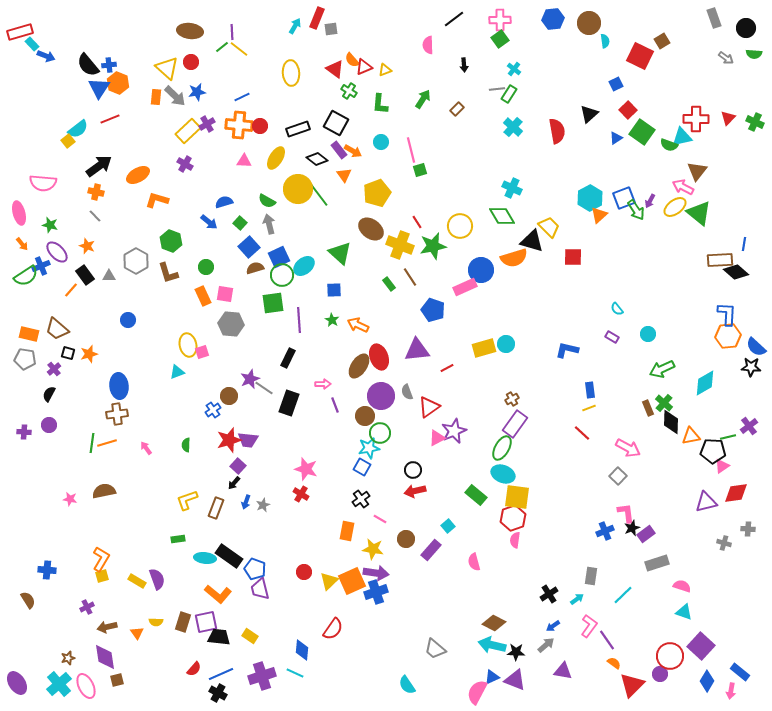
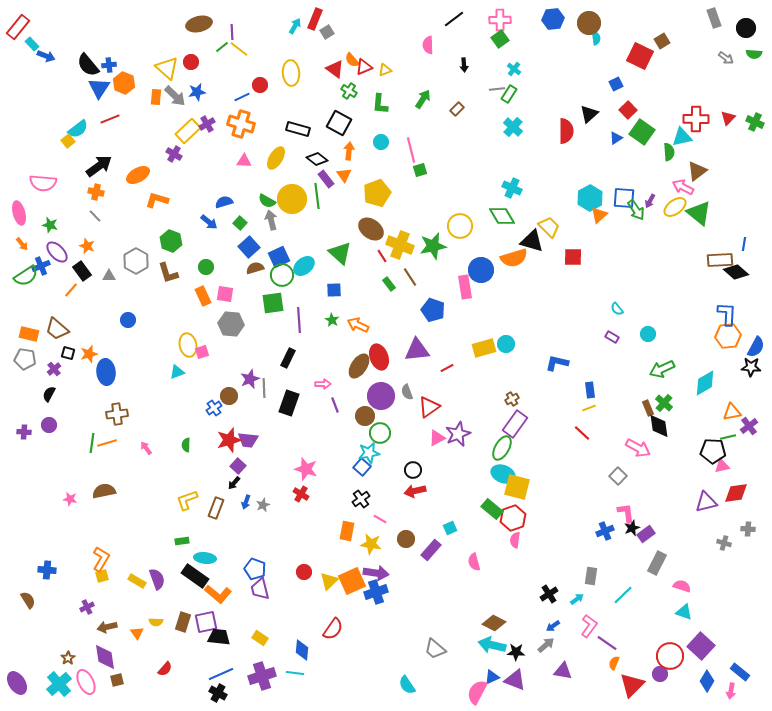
red rectangle at (317, 18): moved 2 px left, 1 px down
gray square at (331, 29): moved 4 px left, 3 px down; rotated 24 degrees counterclockwise
brown ellipse at (190, 31): moved 9 px right, 7 px up; rotated 20 degrees counterclockwise
red rectangle at (20, 32): moved 2 px left, 5 px up; rotated 35 degrees counterclockwise
cyan semicircle at (605, 41): moved 9 px left, 3 px up
orange hexagon at (118, 83): moved 6 px right
black square at (336, 123): moved 3 px right
orange cross at (239, 125): moved 2 px right, 1 px up; rotated 12 degrees clockwise
red circle at (260, 126): moved 41 px up
black rectangle at (298, 129): rotated 35 degrees clockwise
red semicircle at (557, 131): moved 9 px right; rotated 10 degrees clockwise
green semicircle at (669, 145): moved 7 px down; rotated 114 degrees counterclockwise
purple rectangle at (339, 150): moved 13 px left, 29 px down
orange arrow at (353, 151): moved 4 px left; rotated 114 degrees counterclockwise
purple cross at (185, 164): moved 11 px left, 10 px up
brown triangle at (697, 171): rotated 15 degrees clockwise
yellow circle at (298, 189): moved 6 px left, 10 px down
green line at (319, 195): moved 2 px left, 1 px down; rotated 30 degrees clockwise
blue square at (624, 198): rotated 25 degrees clockwise
red line at (417, 222): moved 35 px left, 34 px down
gray arrow at (269, 224): moved 2 px right, 4 px up
black rectangle at (85, 275): moved 3 px left, 4 px up
pink rectangle at (465, 287): rotated 75 degrees counterclockwise
blue semicircle at (756, 347): rotated 105 degrees counterclockwise
blue L-shape at (567, 350): moved 10 px left, 13 px down
blue ellipse at (119, 386): moved 13 px left, 14 px up
gray line at (264, 388): rotated 54 degrees clockwise
blue cross at (213, 410): moved 1 px right, 2 px up
black diamond at (671, 422): moved 12 px left, 4 px down; rotated 10 degrees counterclockwise
purple star at (454, 431): moved 4 px right, 3 px down
orange triangle at (691, 436): moved 41 px right, 24 px up
cyan star at (369, 448): moved 5 px down
pink arrow at (628, 448): moved 10 px right
pink triangle at (722, 466): rotated 21 degrees clockwise
blue square at (362, 467): rotated 12 degrees clockwise
green rectangle at (476, 495): moved 16 px right, 14 px down
yellow square at (517, 497): moved 10 px up; rotated 8 degrees clockwise
cyan square at (448, 526): moved 2 px right, 2 px down; rotated 16 degrees clockwise
green rectangle at (178, 539): moved 4 px right, 2 px down
yellow star at (373, 549): moved 2 px left, 5 px up
black rectangle at (229, 556): moved 34 px left, 20 px down
gray rectangle at (657, 563): rotated 45 degrees counterclockwise
yellow rectangle at (250, 636): moved 10 px right, 2 px down
purple line at (607, 640): moved 3 px down; rotated 20 degrees counterclockwise
brown star at (68, 658): rotated 16 degrees counterclockwise
orange semicircle at (614, 663): rotated 104 degrees counterclockwise
red semicircle at (194, 669): moved 29 px left
cyan line at (295, 673): rotated 18 degrees counterclockwise
pink ellipse at (86, 686): moved 4 px up
